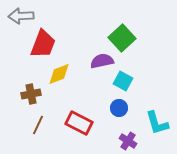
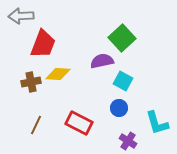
yellow diamond: moved 1 px left; rotated 25 degrees clockwise
brown cross: moved 12 px up
brown line: moved 2 px left
